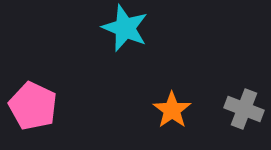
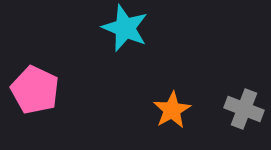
pink pentagon: moved 2 px right, 16 px up
orange star: rotated 6 degrees clockwise
